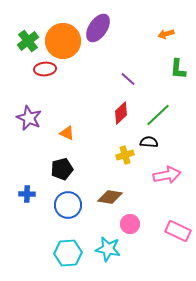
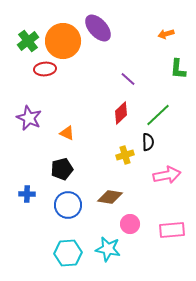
purple ellipse: rotated 76 degrees counterclockwise
black semicircle: moved 1 px left; rotated 84 degrees clockwise
pink rectangle: moved 6 px left, 1 px up; rotated 30 degrees counterclockwise
